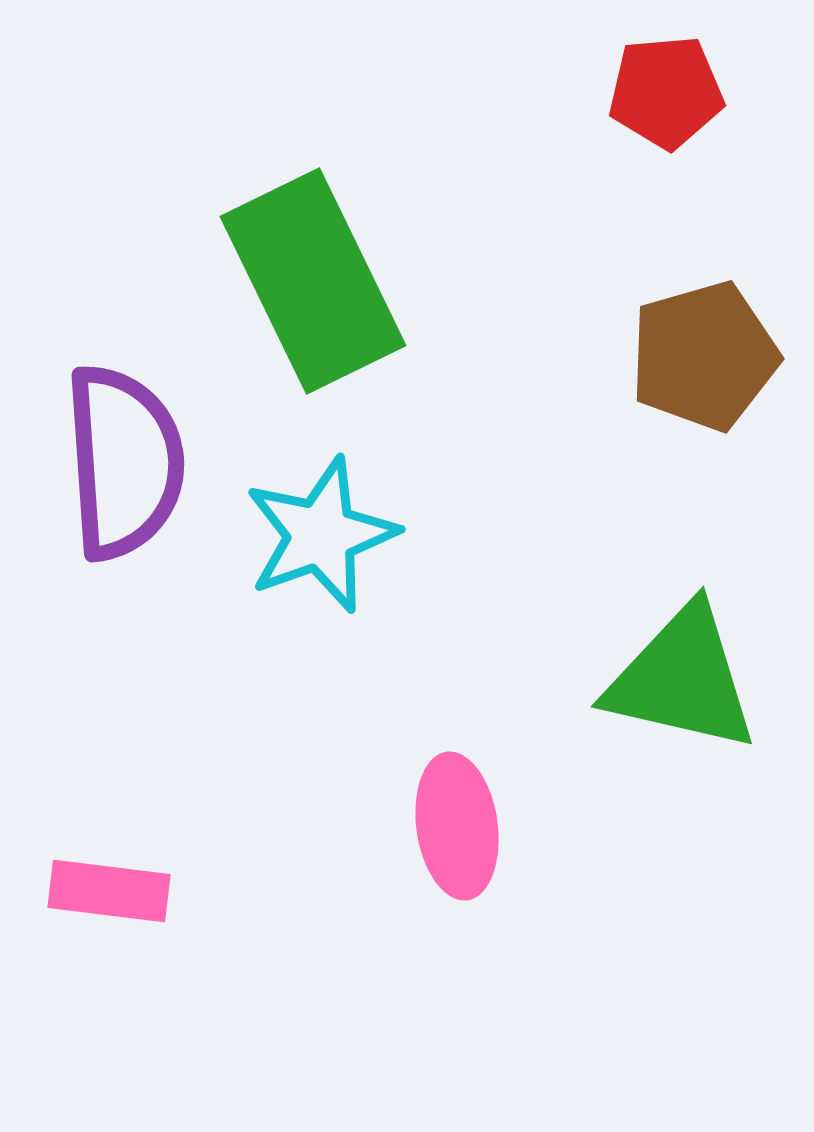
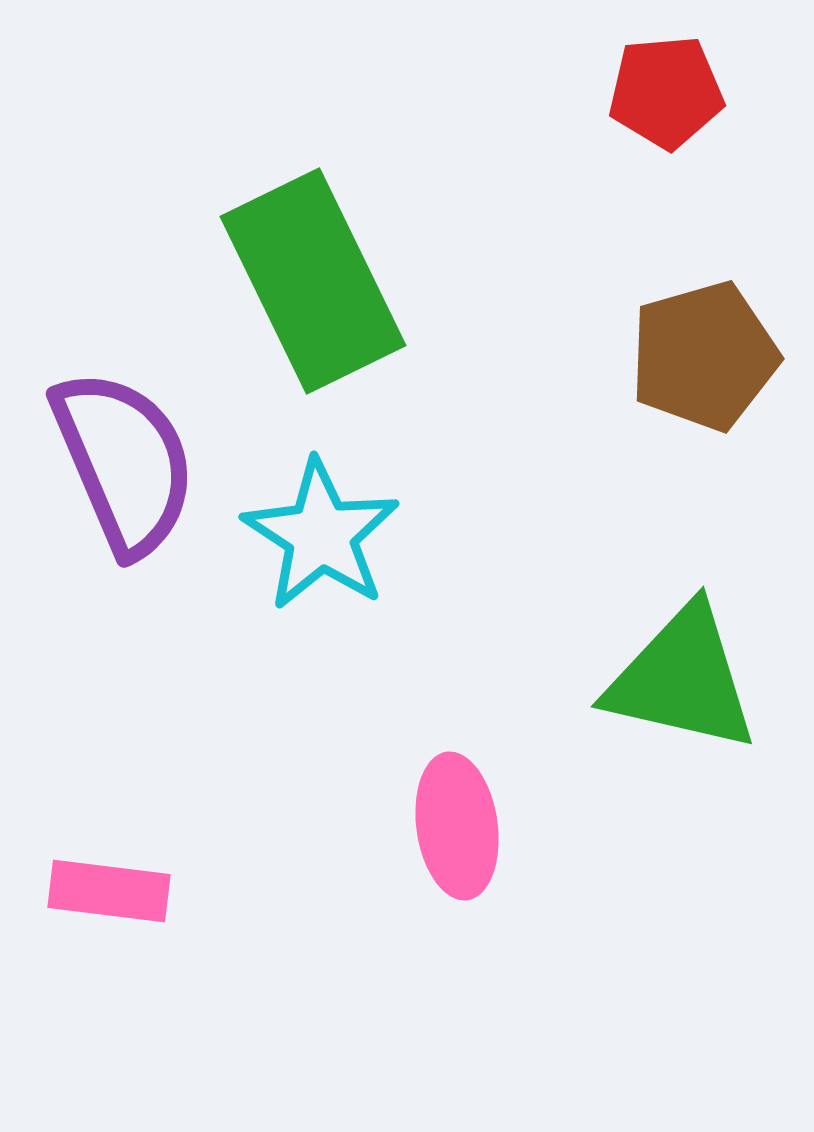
purple semicircle: rotated 19 degrees counterclockwise
cyan star: rotated 19 degrees counterclockwise
